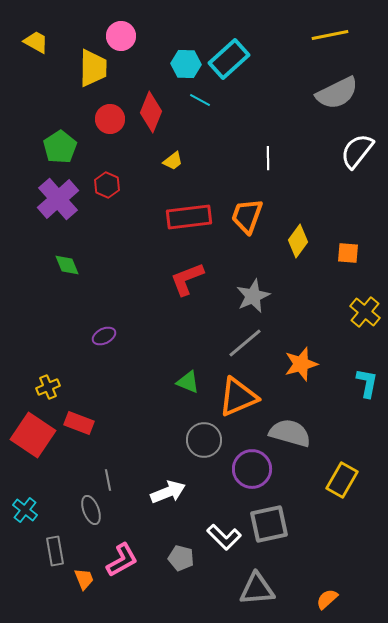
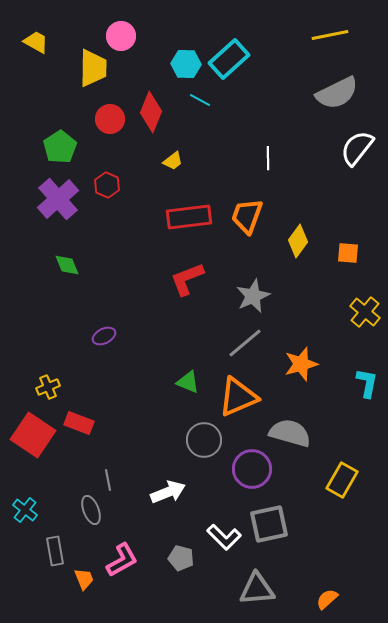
white semicircle at (357, 151): moved 3 px up
